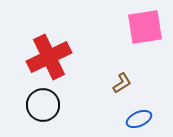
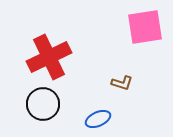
brown L-shape: rotated 50 degrees clockwise
black circle: moved 1 px up
blue ellipse: moved 41 px left
